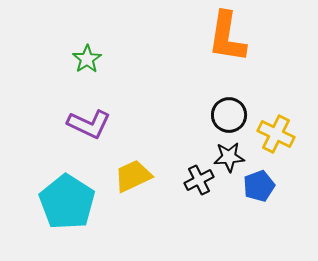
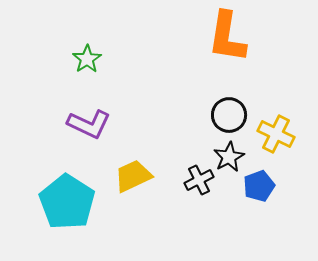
black star: rotated 24 degrees counterclockwise
